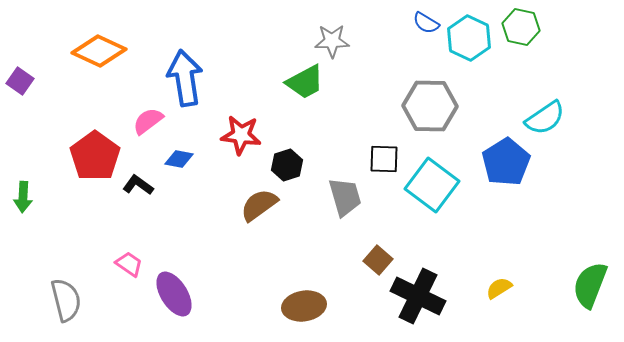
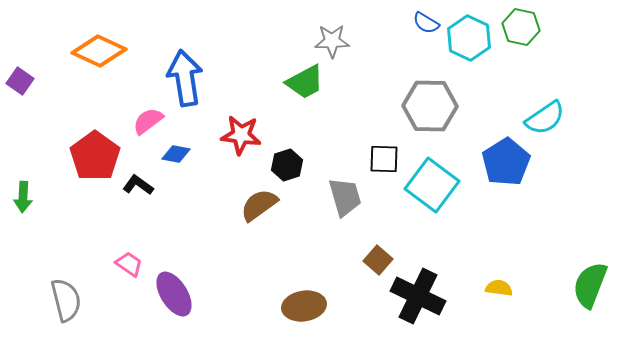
blue diamond: moved 3 px left, 5 px up
yellow semicircle: rotated 40 degrees clockwise
